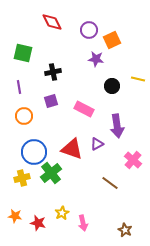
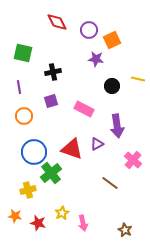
red diamond: moved 5 px right
yellow cross: moved 6 px right, 12 px down
